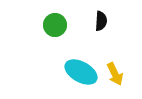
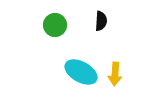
yellow arrow: rotated 30 degrees clockwise
